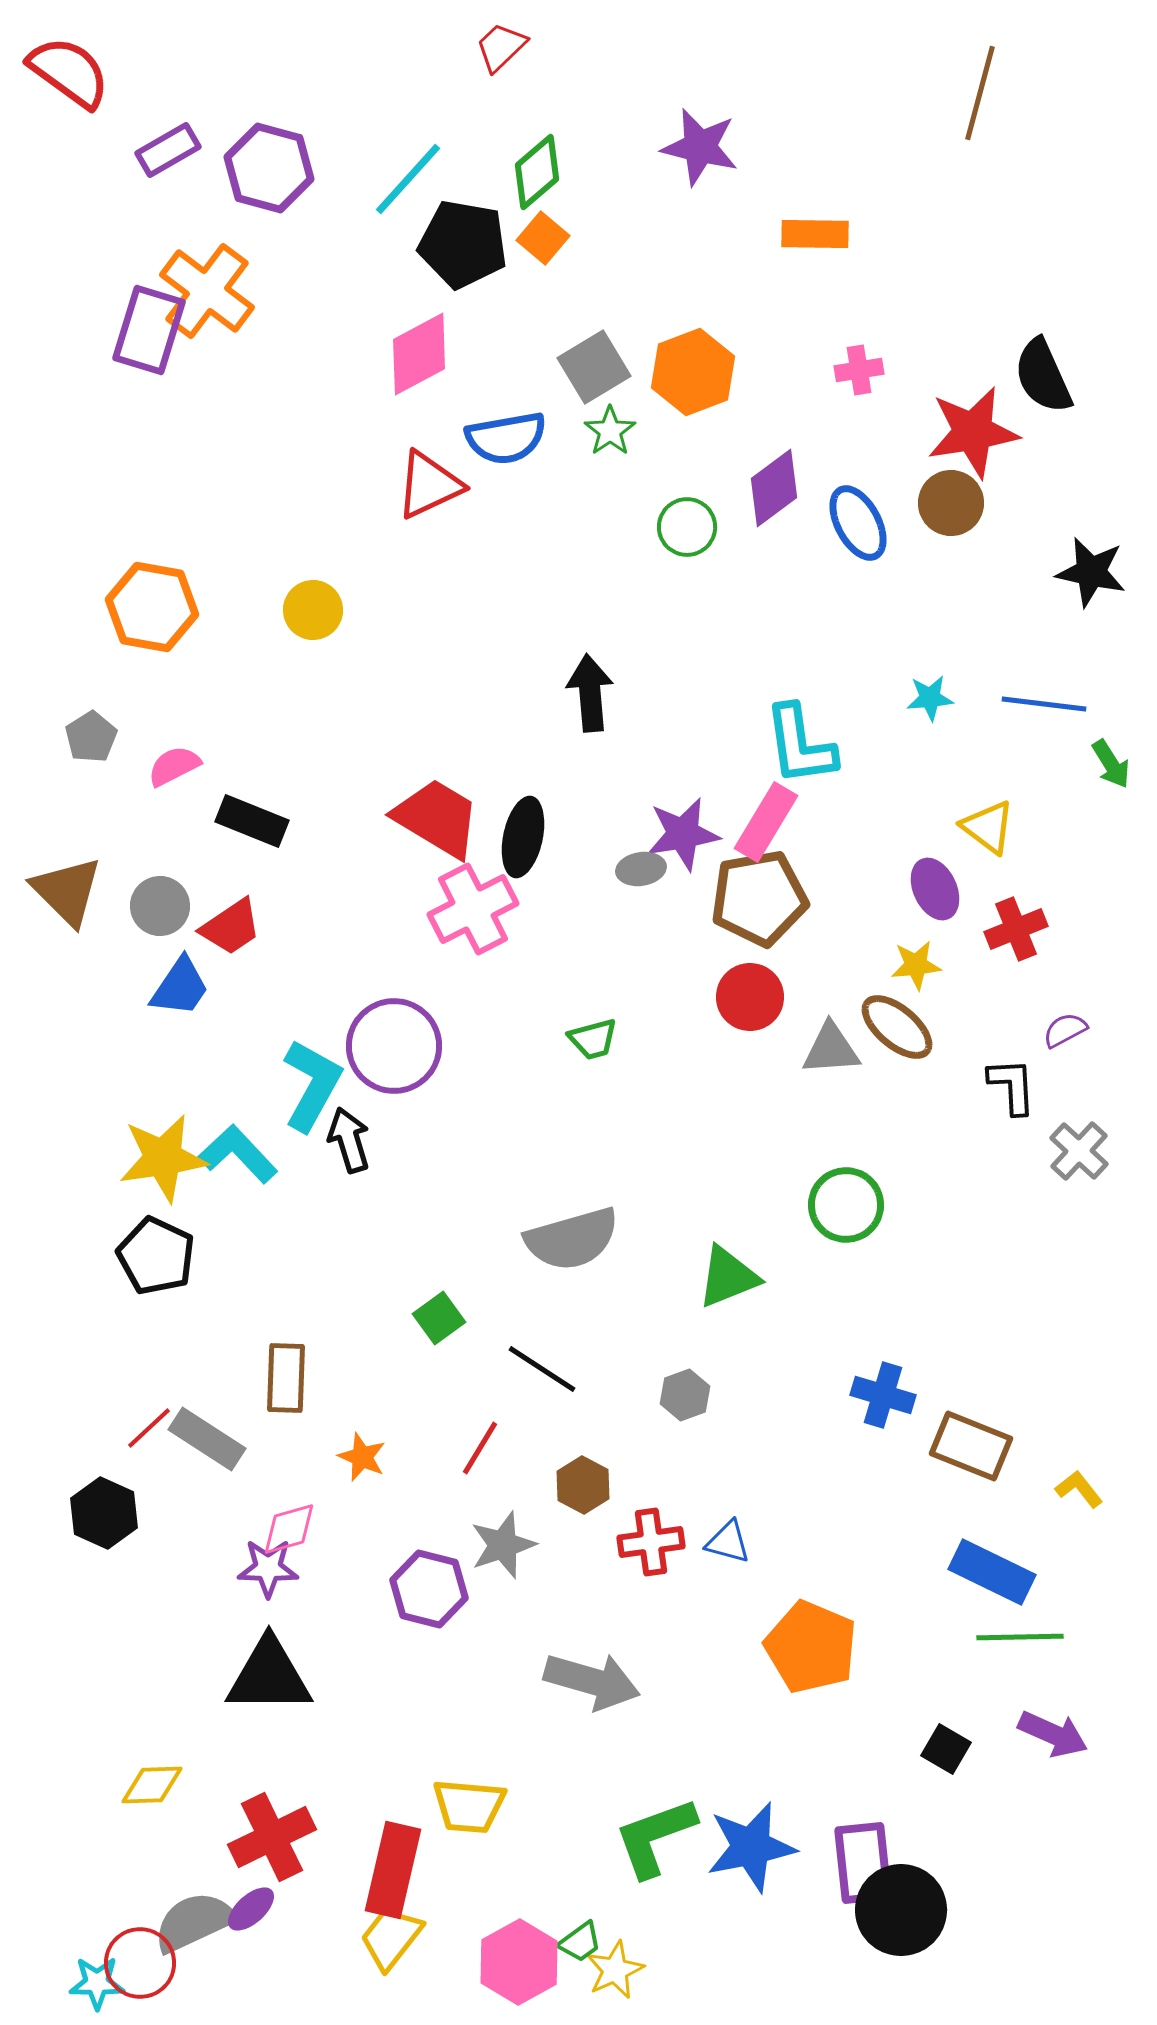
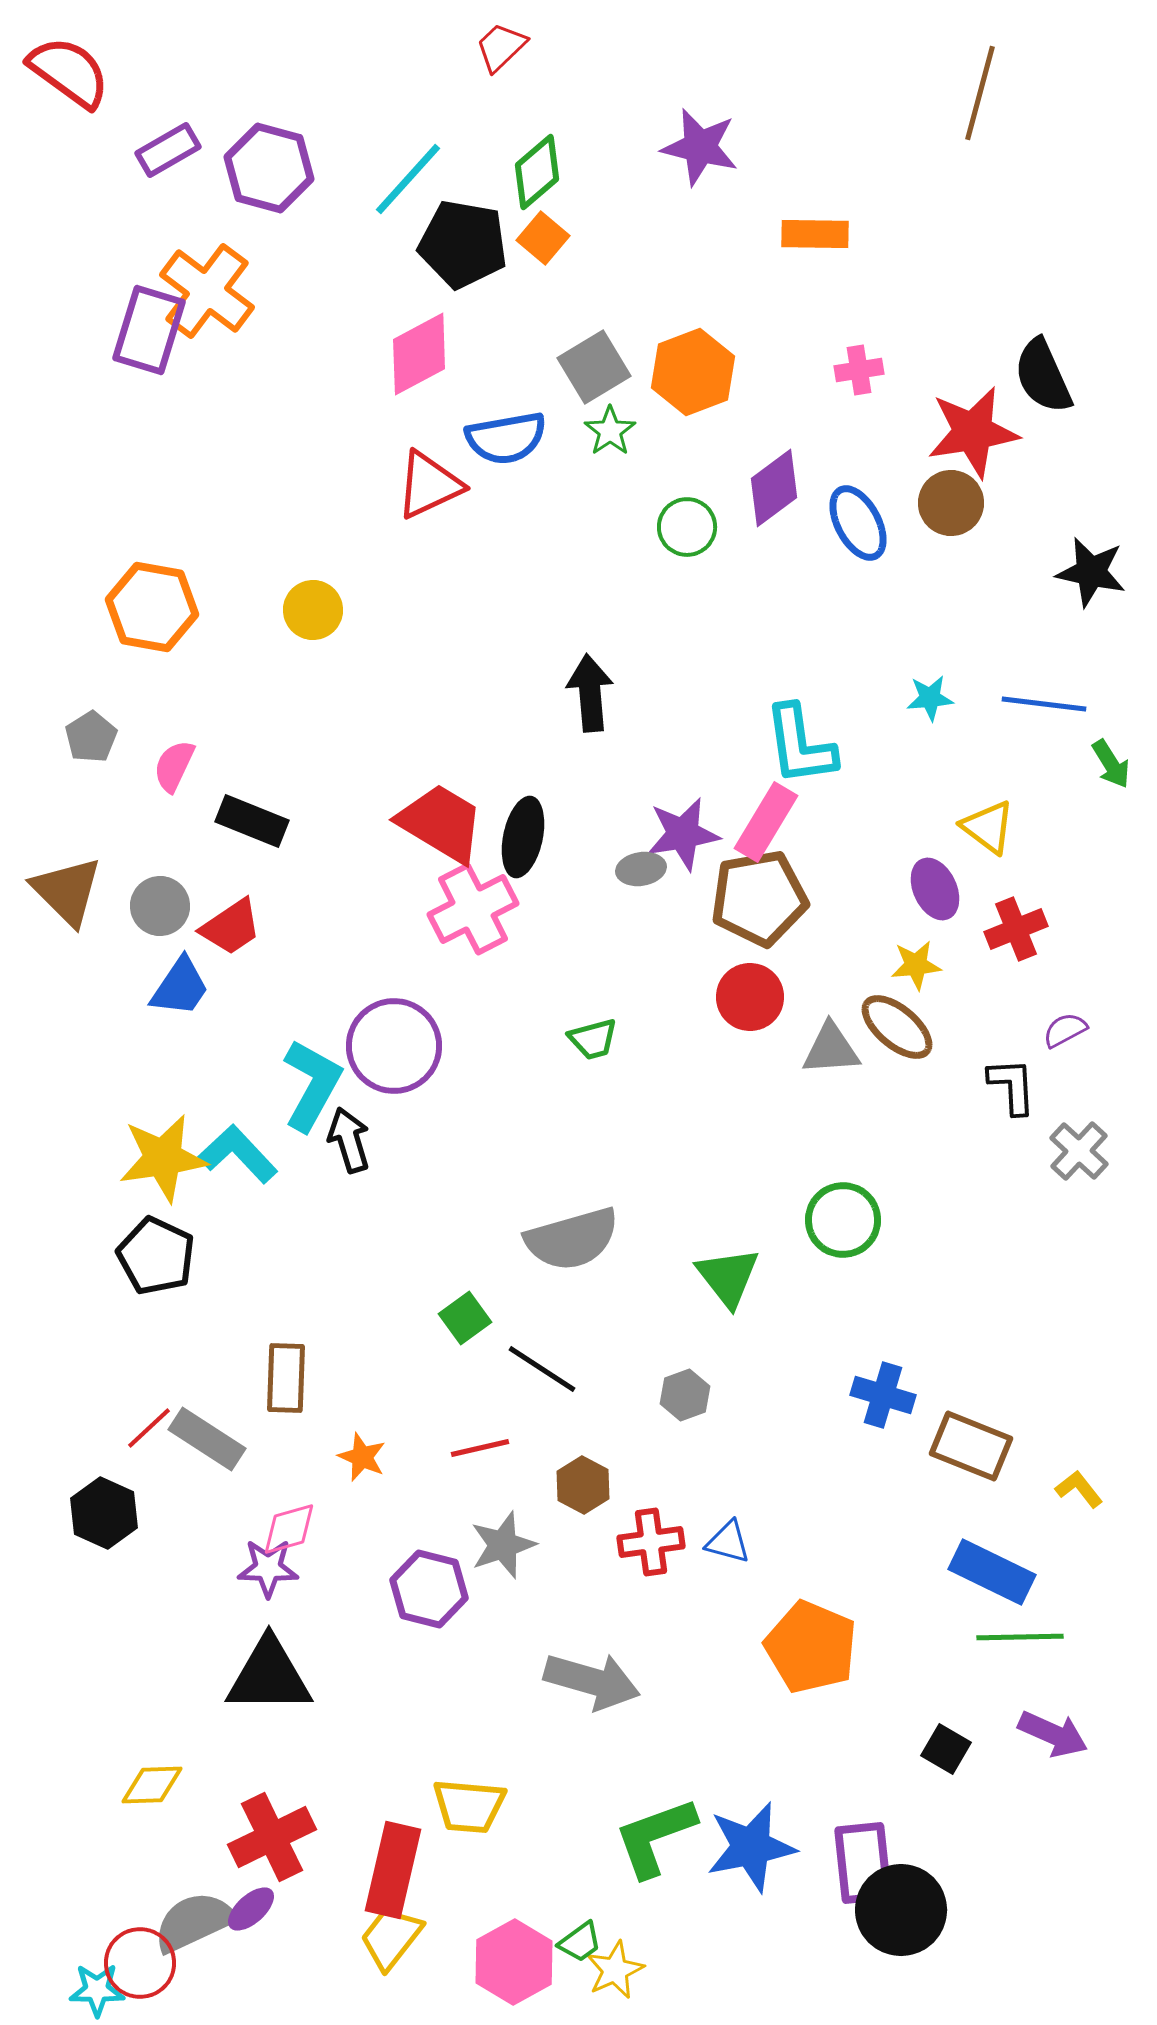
pink semicircle at (174, 766): rotated 38 degrees counterclockwise
red trapezoid at (437, 818): moved 4 px right, 5 px down
green circle at (846, 1205): moved 3 px left, 15 px down
green triangle at (728, 1277): rotated 46 degrees counterclockwise
green square at (439, 1318): moved 26 px right
red line at (480, 1448): rotated 46 degrees clockwise
pink hexagon at (519, 1962): moved 5 px left
cyan star at (97, 1983): moved 7 px down
